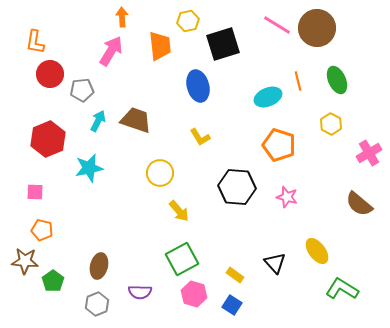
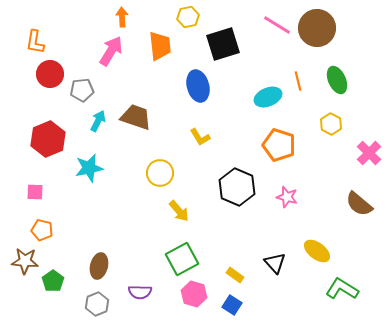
yellow hexagon at (188, 21): moved 4 px up
brown trapezoid at (136, 120): moved 3 px up
pink cross at (369, 153): rotated 15 degrees counterclockwise
black hexagon at (237, 187): rotated 18 degrees clockwise
yellow ellipse at (317, 251): rotated 16 degrees counterclockwise
